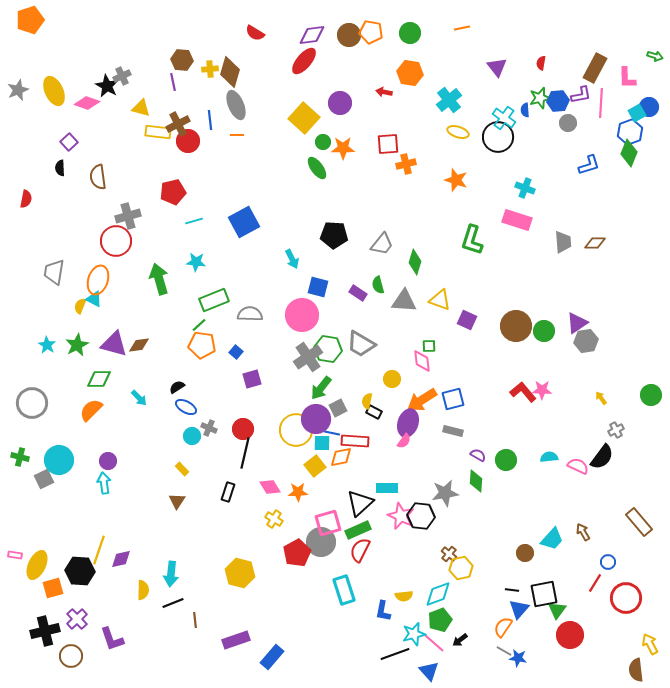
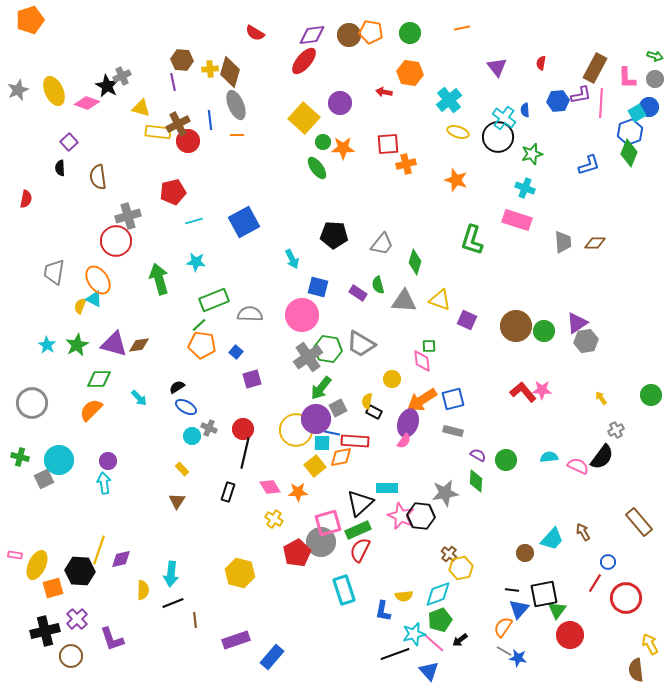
green star at (540, 98): moved 8 px left, 56 px down
gray circle at (568, 123): moved 87 px right, 44 px up
orange ellipse at (98, 280): rotated 52 degrees counterclockwise
